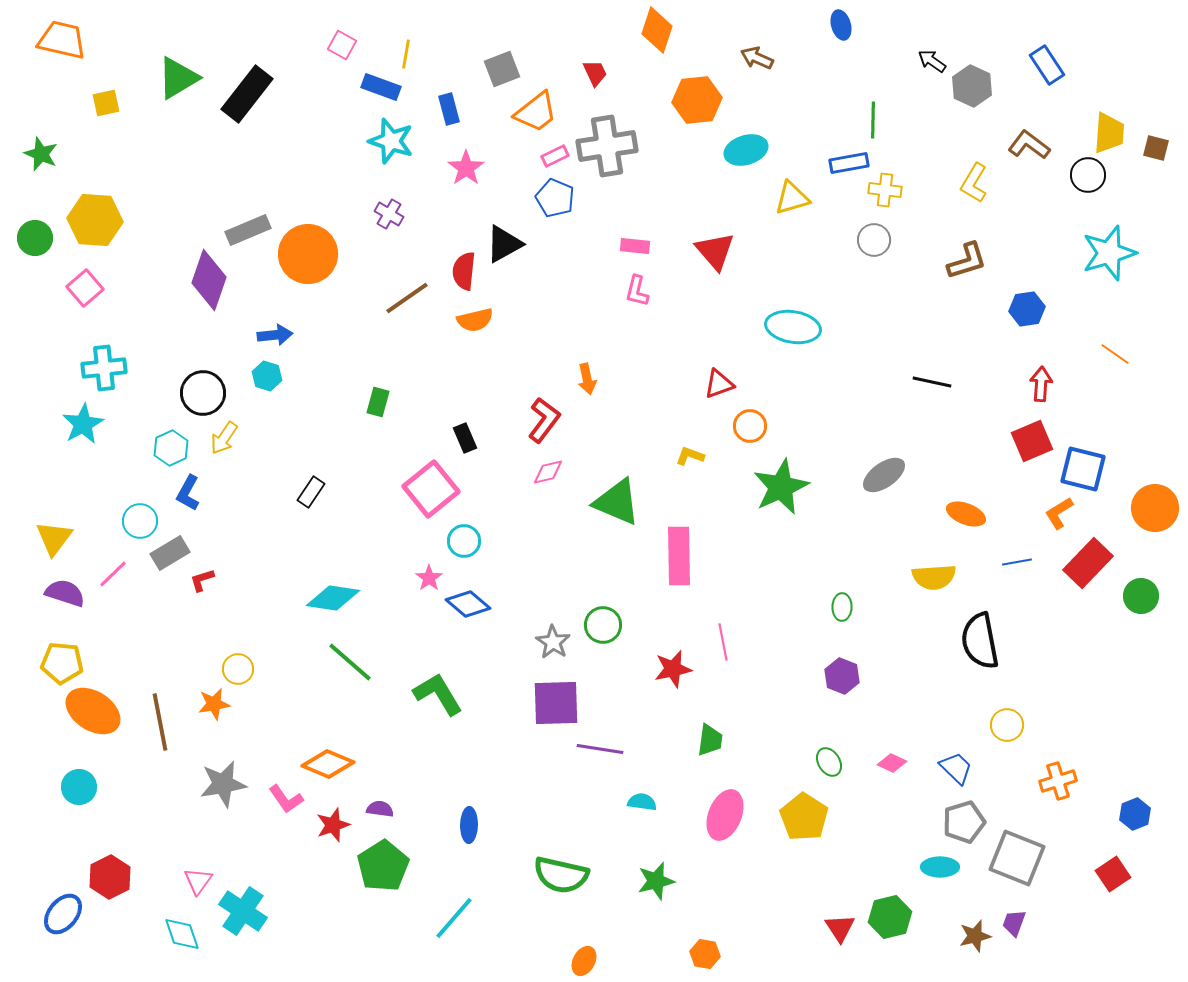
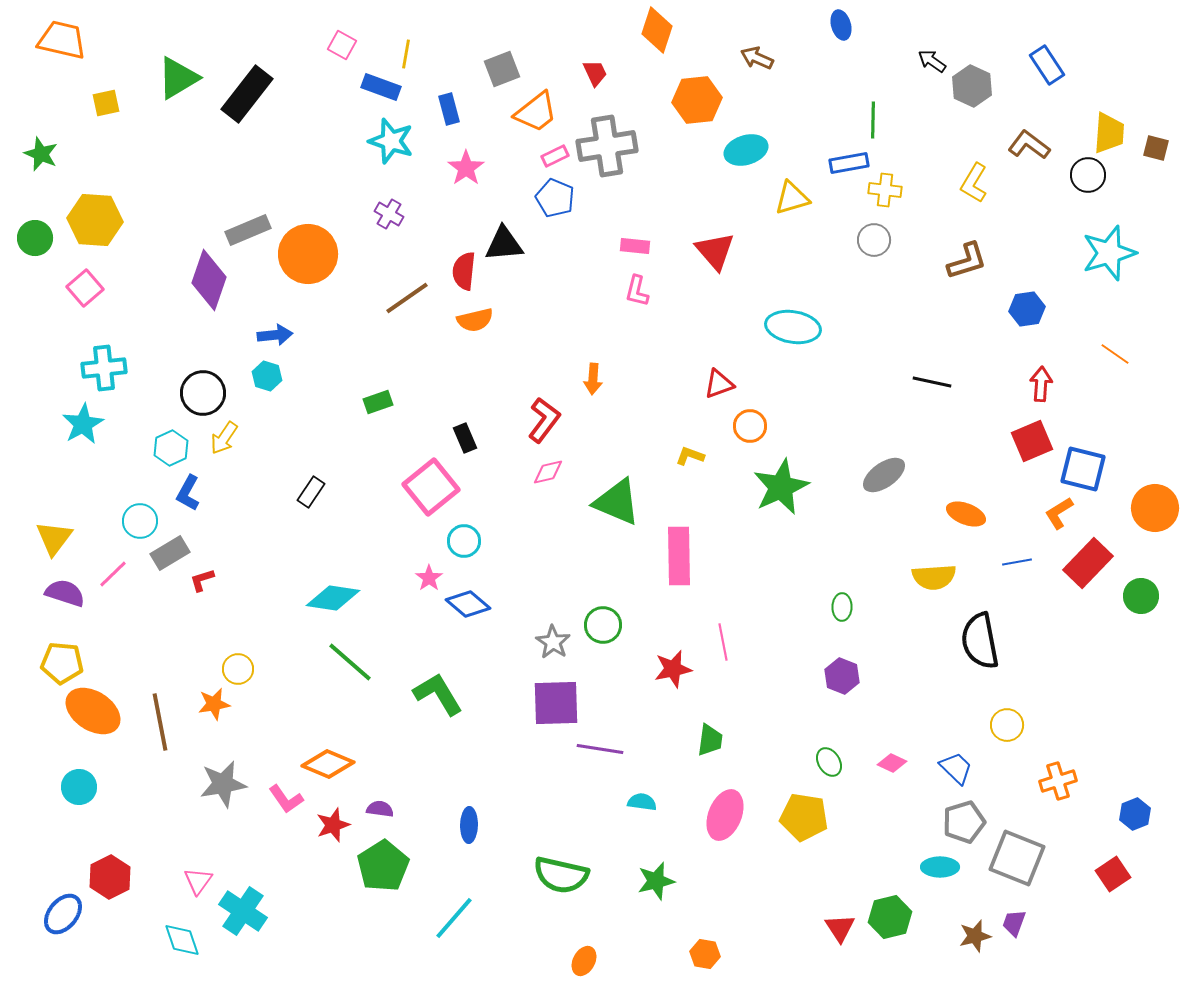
black triangle at (504, 244): rotated 24 degrees clockwise
orange arrow at (587, 379): moved 6 px right; rotated 16 degrees clockwise
green rectangle at (378, 402): rotated 56 degrees clockwise
pink square at (431, 489): moved 2 px up
yellow pentagon at (804, 817): rotated 24 degrees counterclockwise
cyan diamond at (182, 934): moved 6 px down
